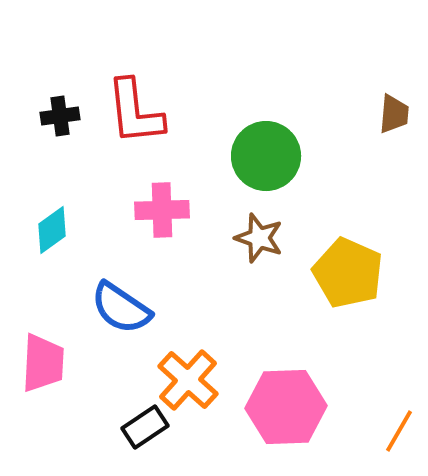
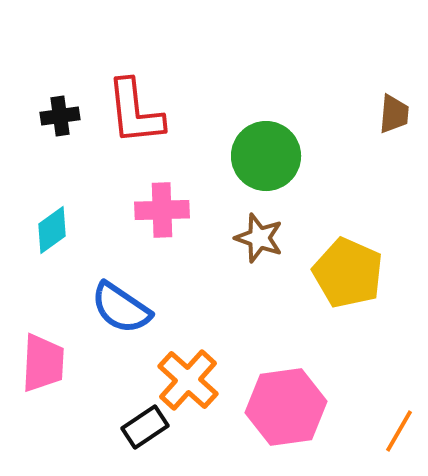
pink hexagon: rotated 6 degrees counterclockwise
